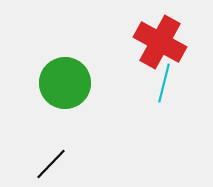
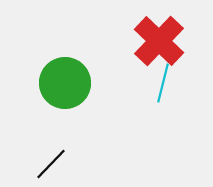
red cross: moved 1 px left, 1 px up; rotated 15 degrees clockwise
cyan line: moved 1 px left
